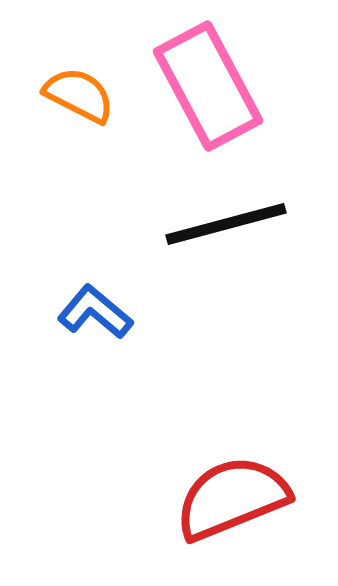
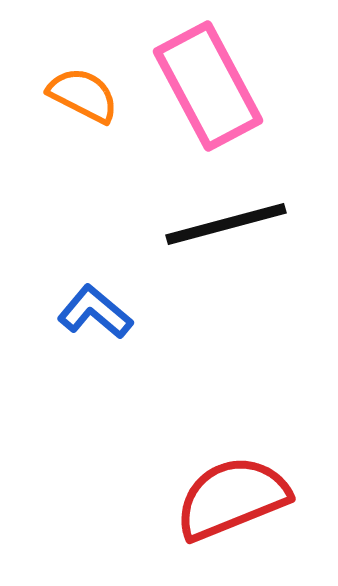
orange semicircle: moved 4 px right
